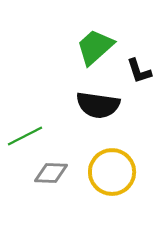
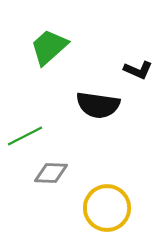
green trapezoid: moved 46 px left
black L-shape: moved 1 px left, 1 px up; rotated 48 degrees counterclockwise
yellow circle: moved 5 px left, 36 px down
